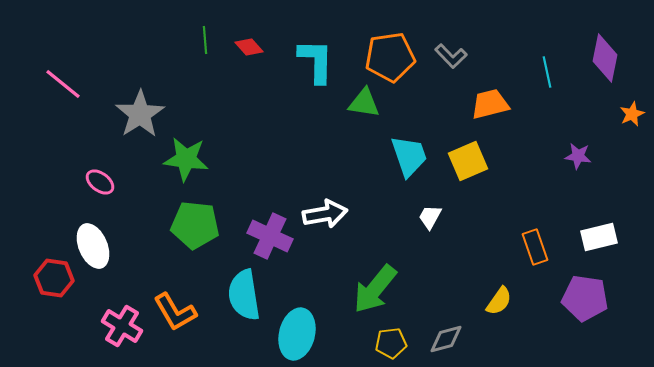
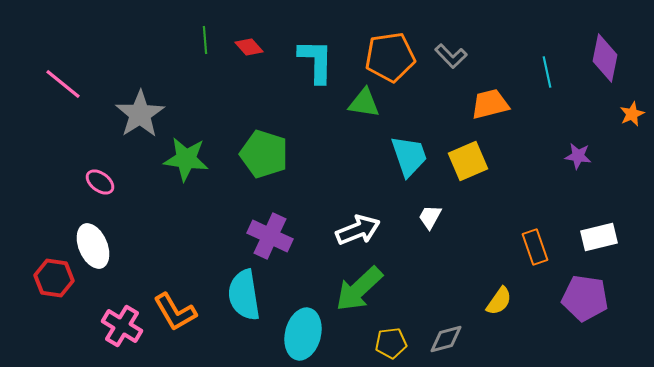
white arrow: moved 33 px right, 16 px down; rotated 12 degrees counterclockwise
green pentagon: moved 69 px right, 71 px up; rotated 12 degrees clockwise
green arrow: moved 16 px left; rotated 8 degrees clockwise
cyan ellipse: moved 6 px right
